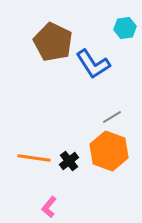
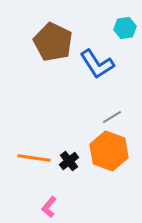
blue L-shape: moved 4 px right
